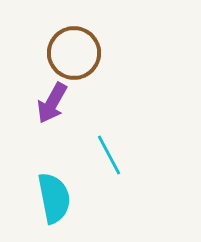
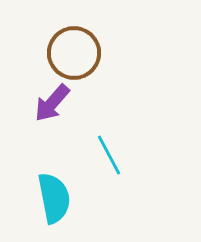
purple arrow: rotated 12 degrees clockwise
